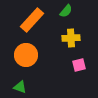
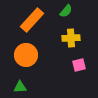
green triangle: rotated 24 degrees counterclockwise
